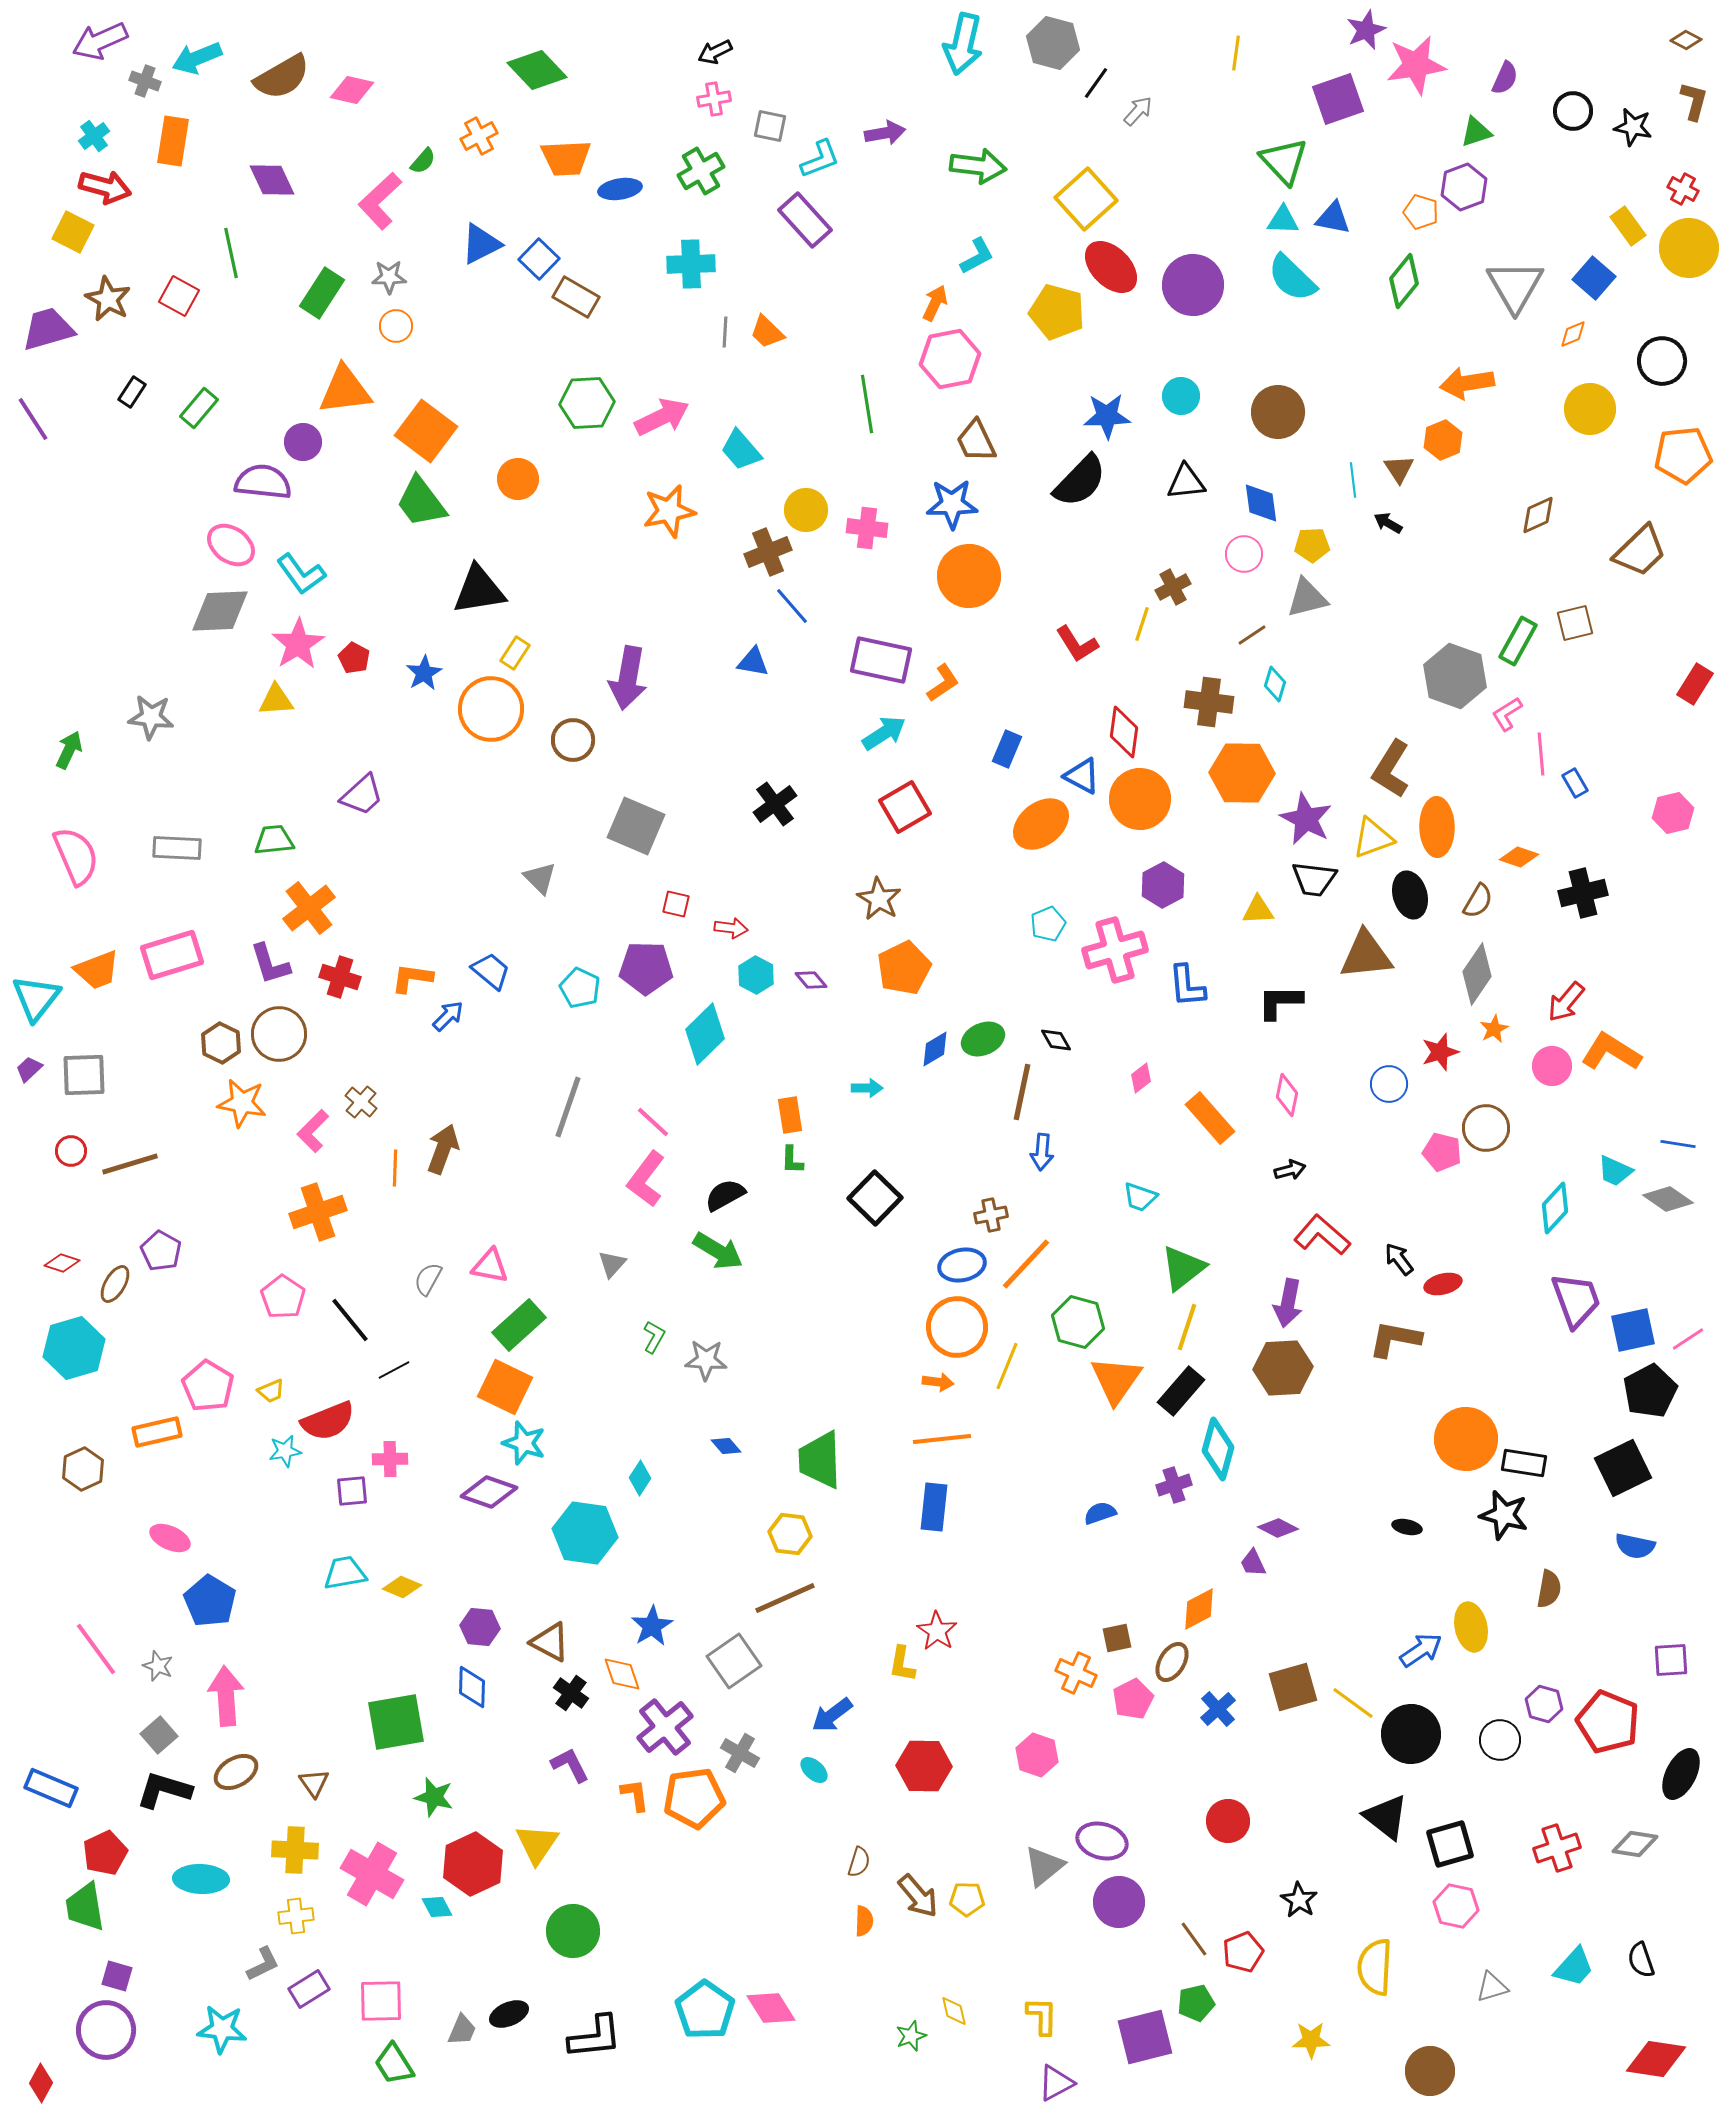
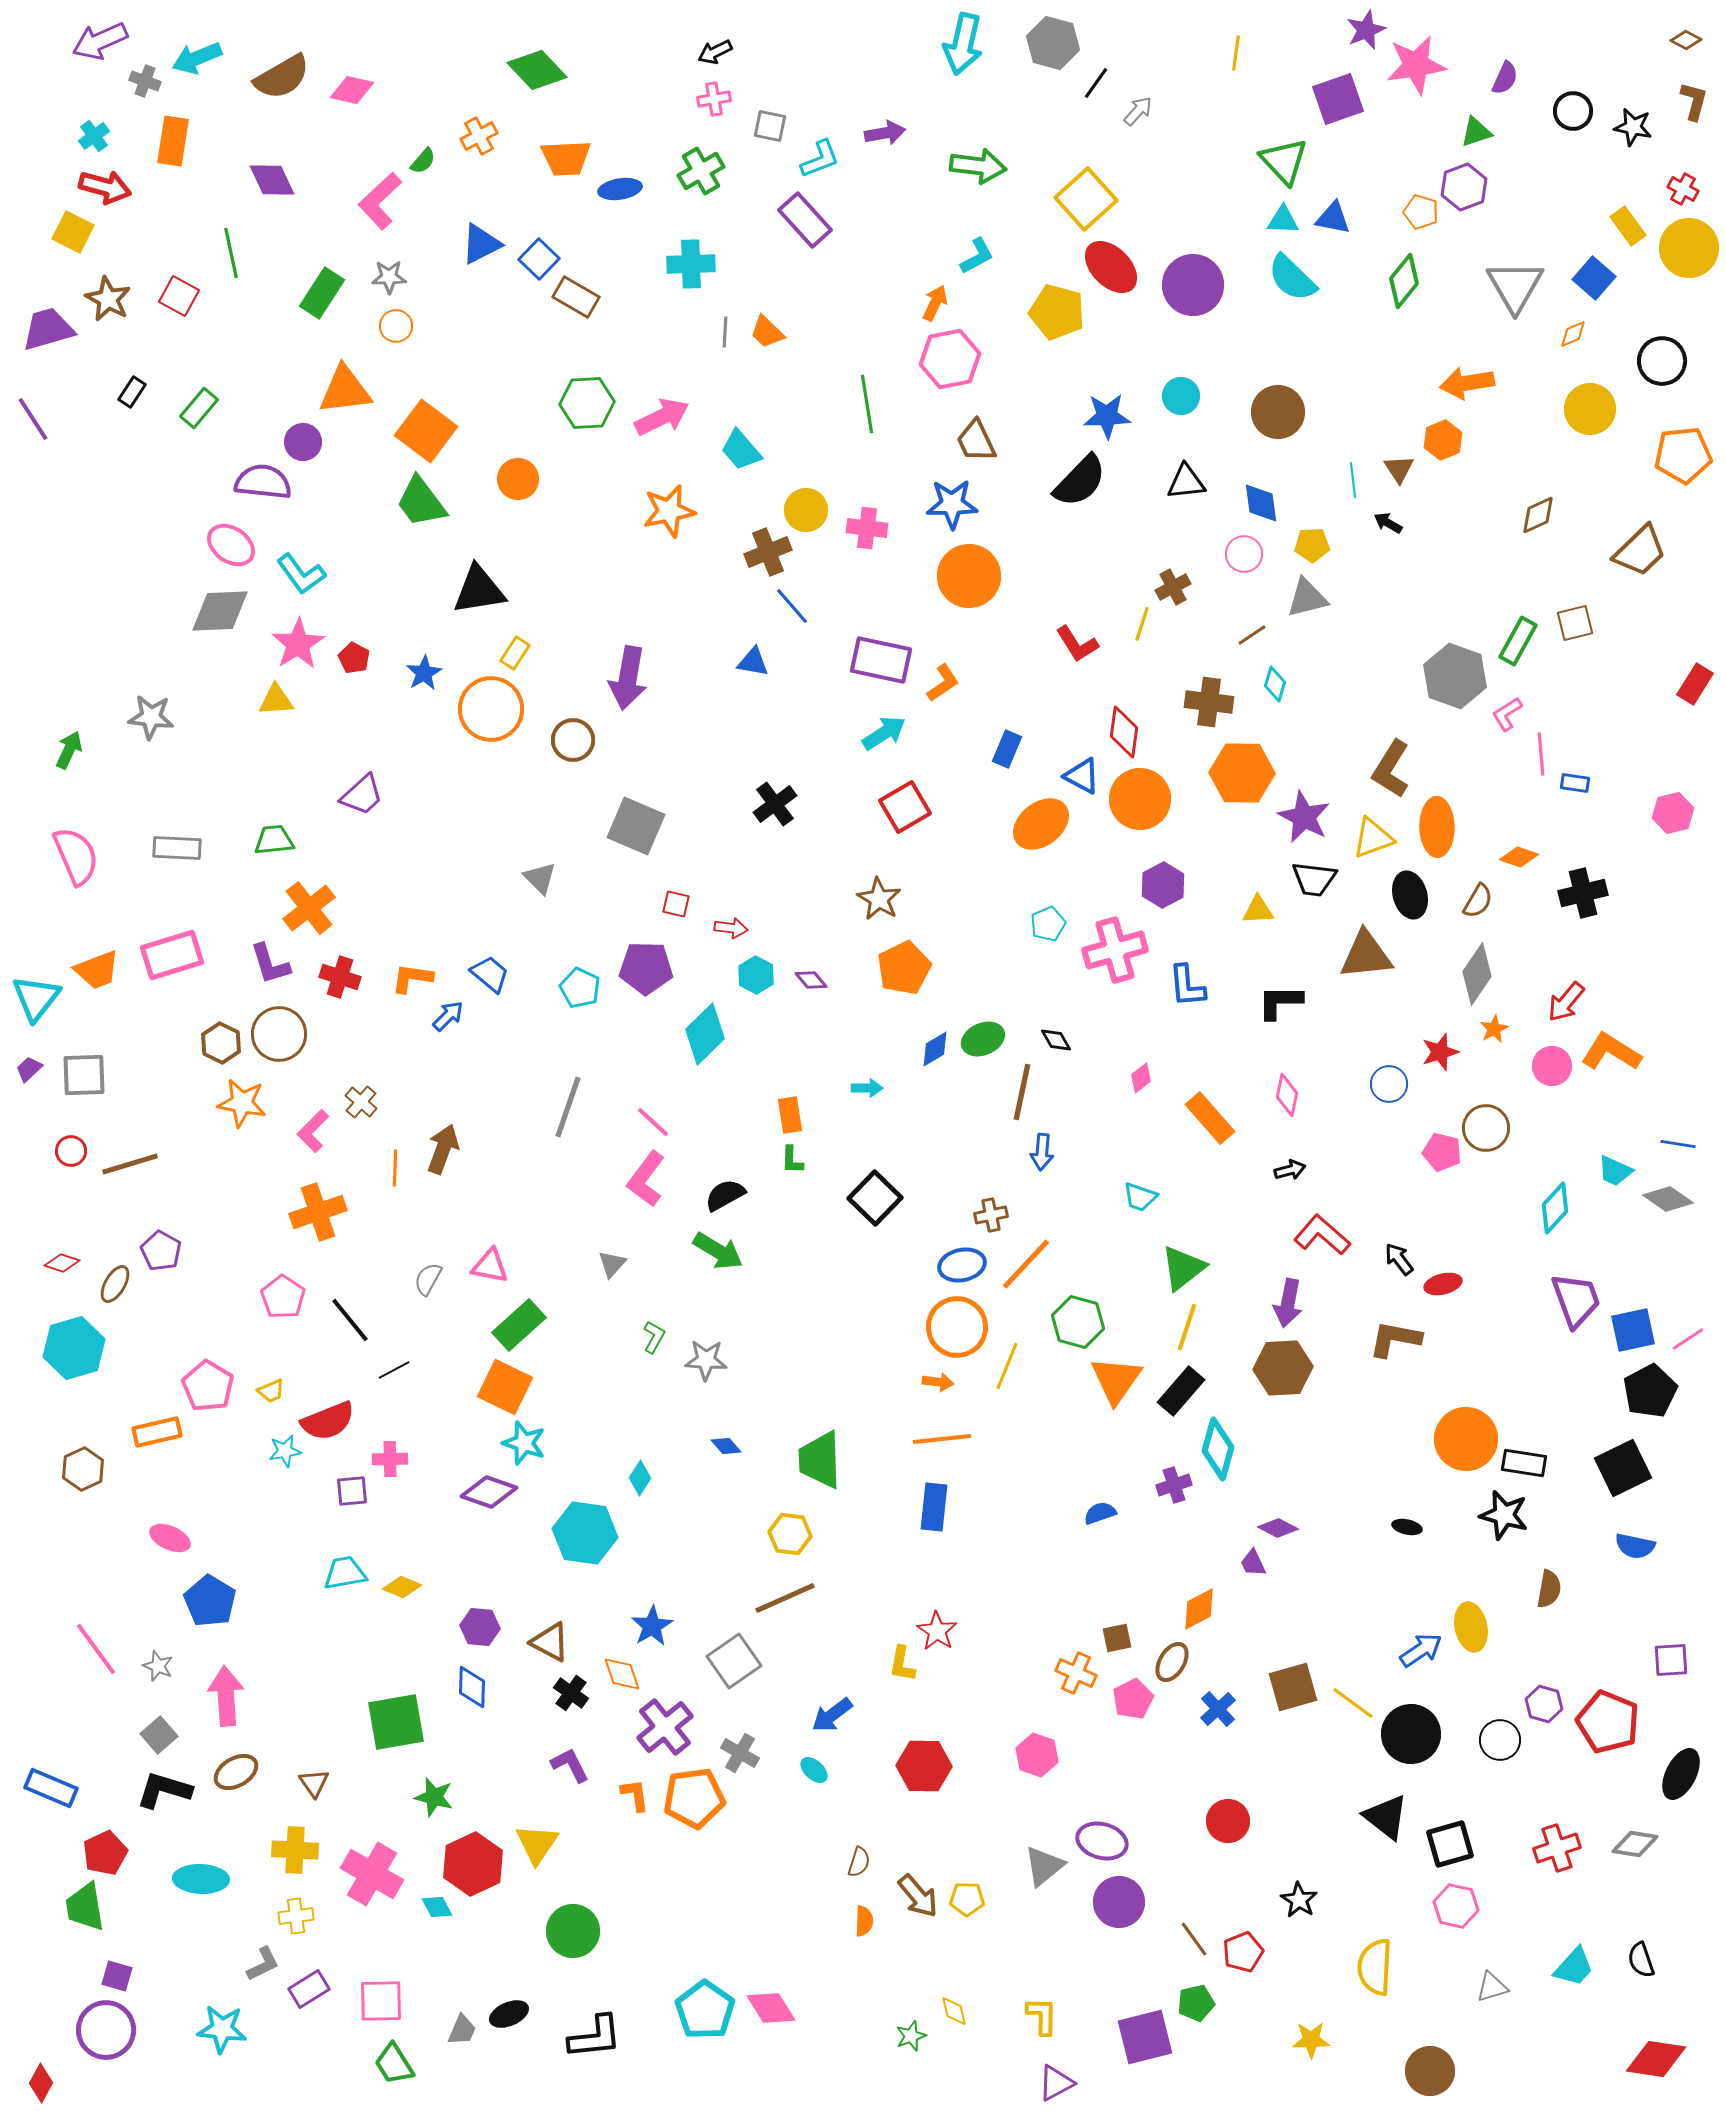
blue rectangle at (1575, 783): rotated 52 degrees counterclockwise
purple star at (1306, 819): moved 2 px left, 2 px up
blue trapezoid at (491, 971): moved 1 px left, 3 px down
